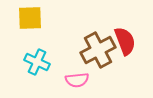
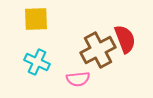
yellow square: moved 6 px right, 1 px down
red semicircle: moved 2 px up
pink semicircle: moved 1 px right, 1 px up
